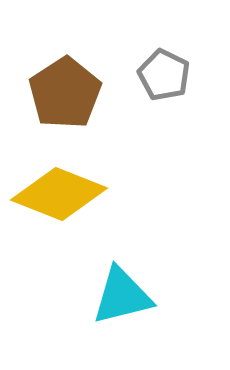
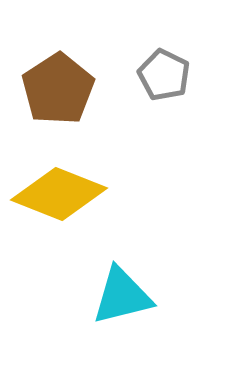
brown pentagon: moved 7 px left, 4 px up
